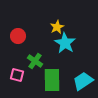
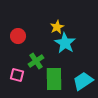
green cross: moved 1 px right; rotated 21 degrees clockwise
green rectangle: moved 2 px right, 1 px up
